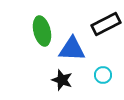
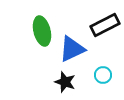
black rectangle: moved 1 px left, 1 px down
blue triangle: rotated 28 degrees counterclockwise
black star: moved 3 px right, 2 px down
